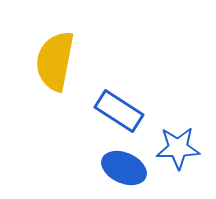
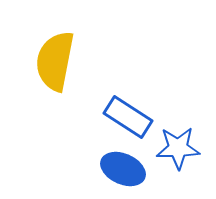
blue rectangle: moved 9 px right, 6 px down
blue ellipse: moved 1 px left, 1 px down
